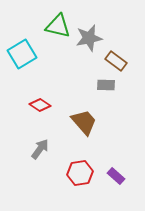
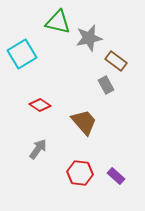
green triangle: moved 4 px up
gray rectangle: rotated 60 degrees clockwise
gray arrow: moved 2 px left
red hexagon: rotated 15 degrees clockwise
